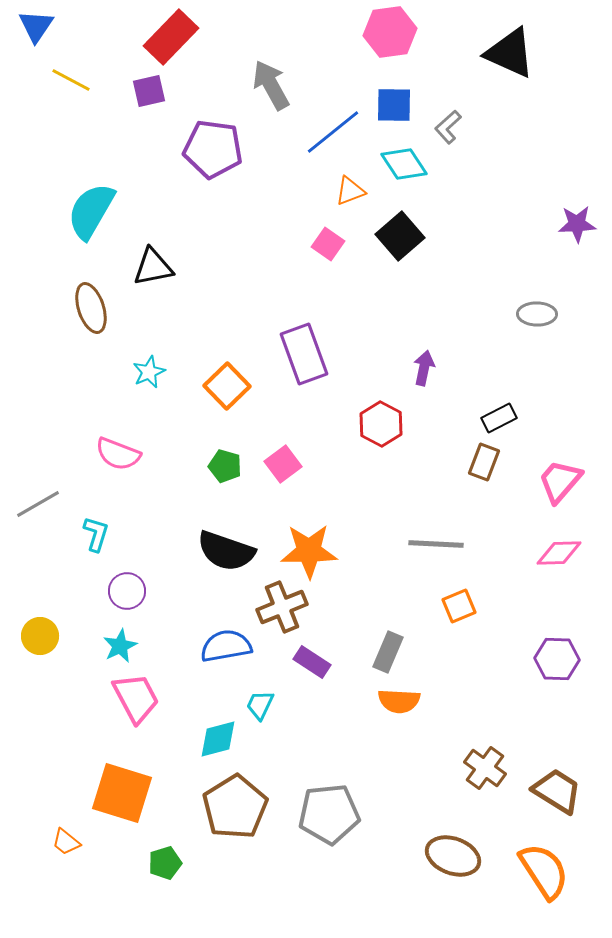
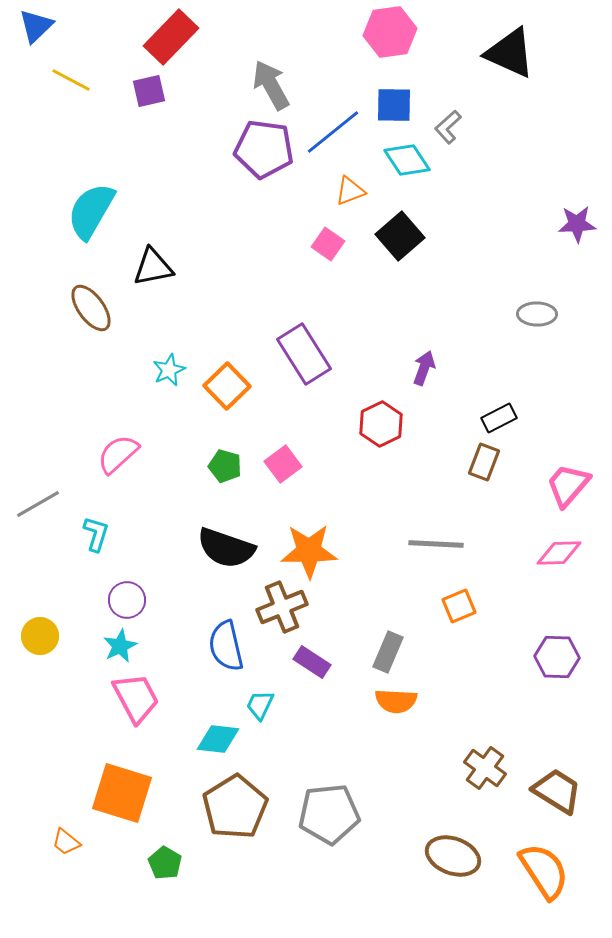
blue triangle at (36, 26): rotated 12 degrees clockwise
purple pentagon at (213, 149): moved 51 px right
cyan diamond at (404, 164): moved 3 px right, 4 px up
brown ellipse at (91, 308): rotated 18 degrees counterclockwise
purple rectangle at (304, 354): rotated 12 degrees counterclockwise
purple arrow at (424, 368): rotated 8 degrees clockwise
cyan star at (149, 372): moved 20 px right, 2 px up
red hexagon at (381, 424): rotated 6 degrees clockwise
pink semicircle at (118, 454): rotated 117 degrees clockwise
pink trapezoid at (560, 481): moved 8 px right, 4 px down
black semicircle at (226, 551): moved 3 px up
purple circle at (127, 591): moved 9 px down
blue semicircle at (226, 646): rotated 93 degrees counterclockwise
purple hexagon at (557, 659): moved 2 px up
orange semicircle at (399, 701): moved 3 px left
cyan diamond at (218, 739): rotated 21 degrees clockwise
green pentagon at (165, 863): rotated 24 degrees counterclockwise
